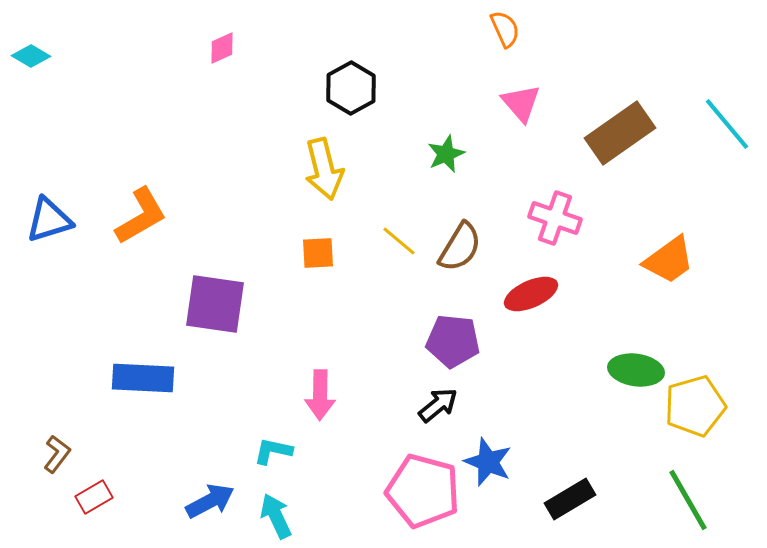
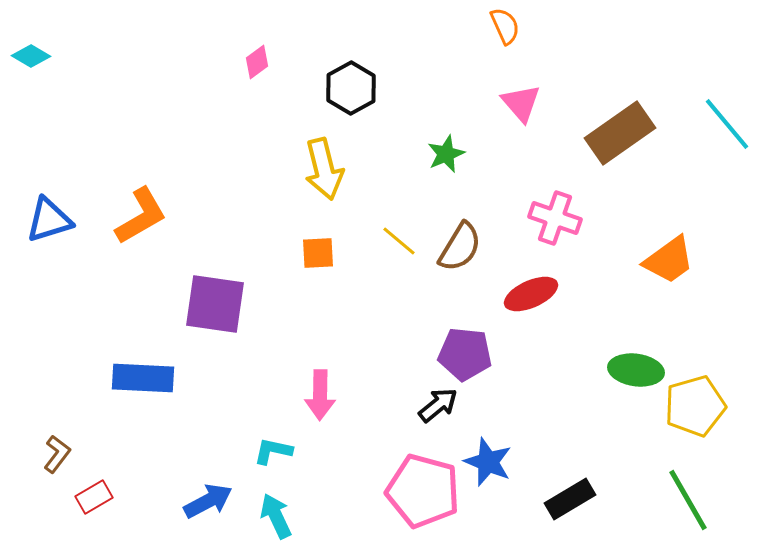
orange semicircle: moved 3 px up
pink diamond: moved 35 px right, 14 px down; rotated 12 degrees counterclockwise
purple pentagon: moved 12 px right, 13 px down
blue arrow: moved 2 px left
